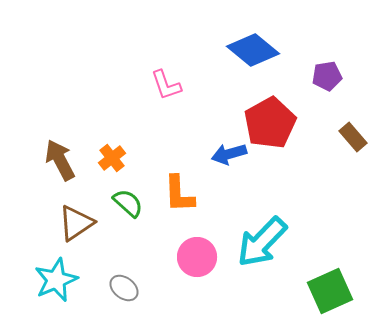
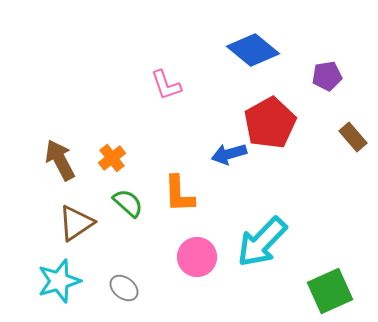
cyan star: moved 3 px right, 1 px down; rotated 6 degrees clockwise
